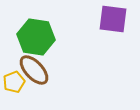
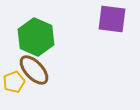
purple square: moved 1 px left
green hexagon: rotated 15 degrees clockwise
